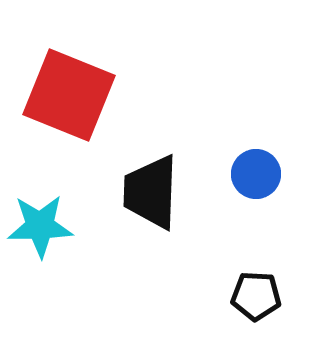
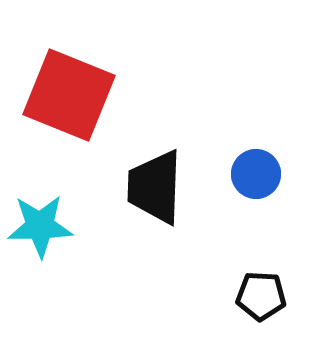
black trapezoid: moved 4 px right, 5 px up
black pentagon: moved 5 px right
